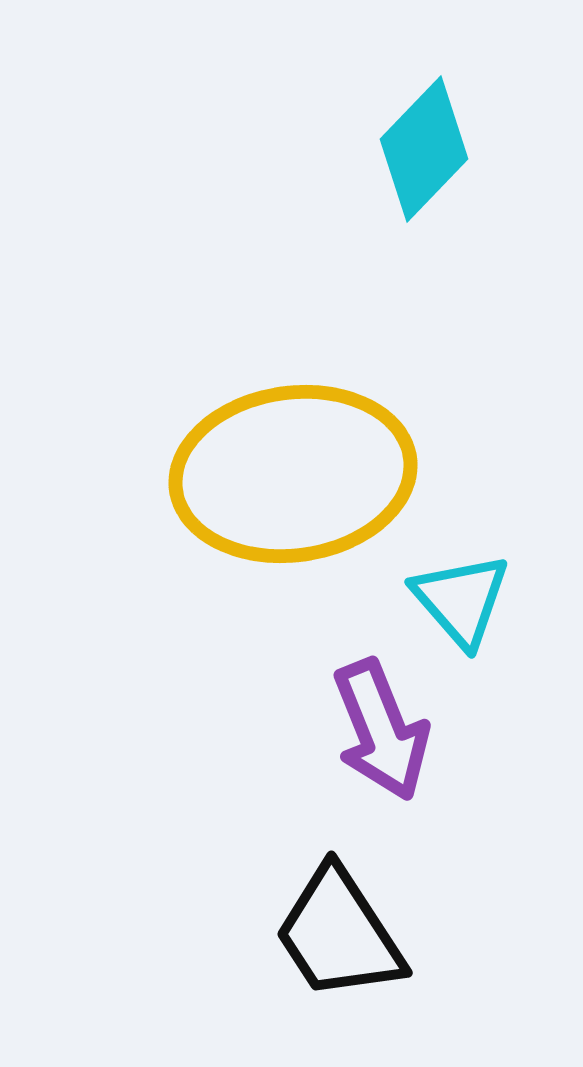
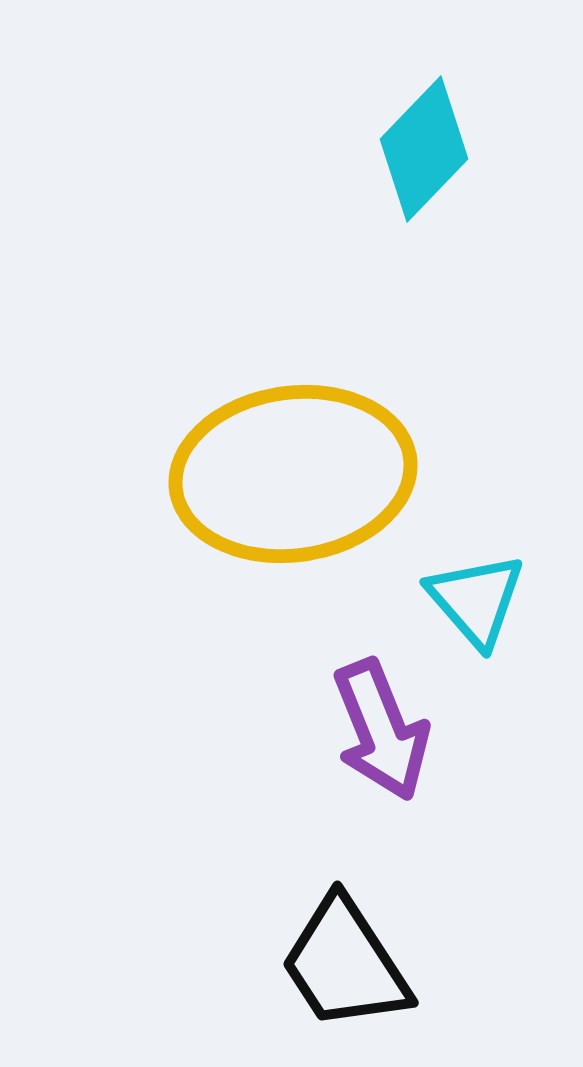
cyan triangle: moved 15 px right
black trapezoid: moved 6 px right, 30 px down
